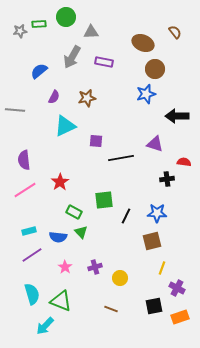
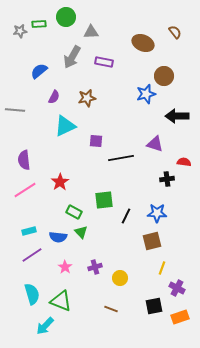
brown circle at (155, 69): moved 9 px right, 7 px down
